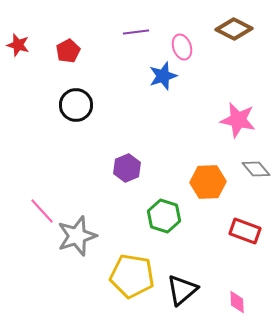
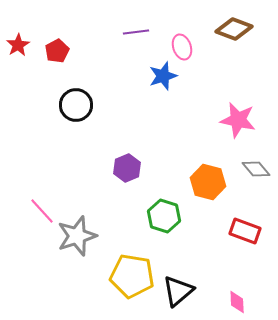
brown diamond: rotated 6 degrees counterclockwise
red star: rotated 25 degrees clockwise
red pentagon: moved 11 px left
orange hexagon: rotated 16 degrees clockwise
black triangle: moved 4 px left, 1 px down
